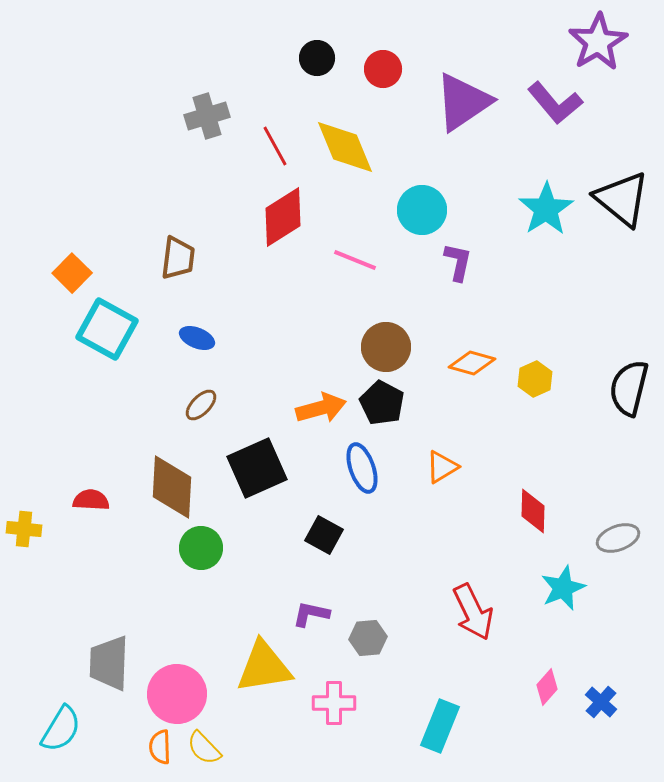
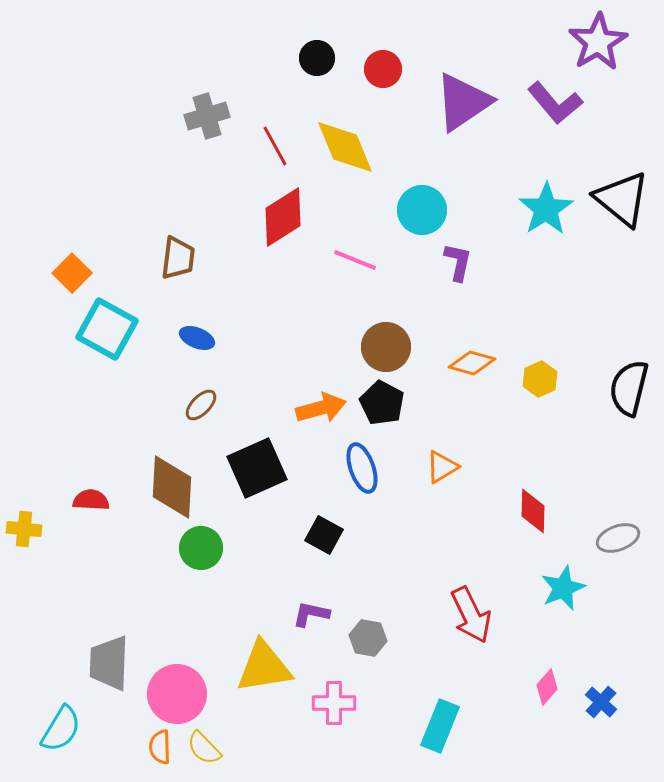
yellow hexagon at (535, 379): moved 5 px right
red arrow at (473, 612): moved 2 px left, 3 px down
gray hexagon at (368, 638): rotated 15 degrees clockwise
